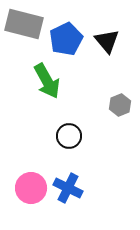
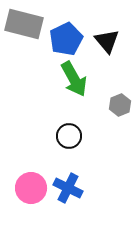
green arrow: moved 27 px right, 2 px up
